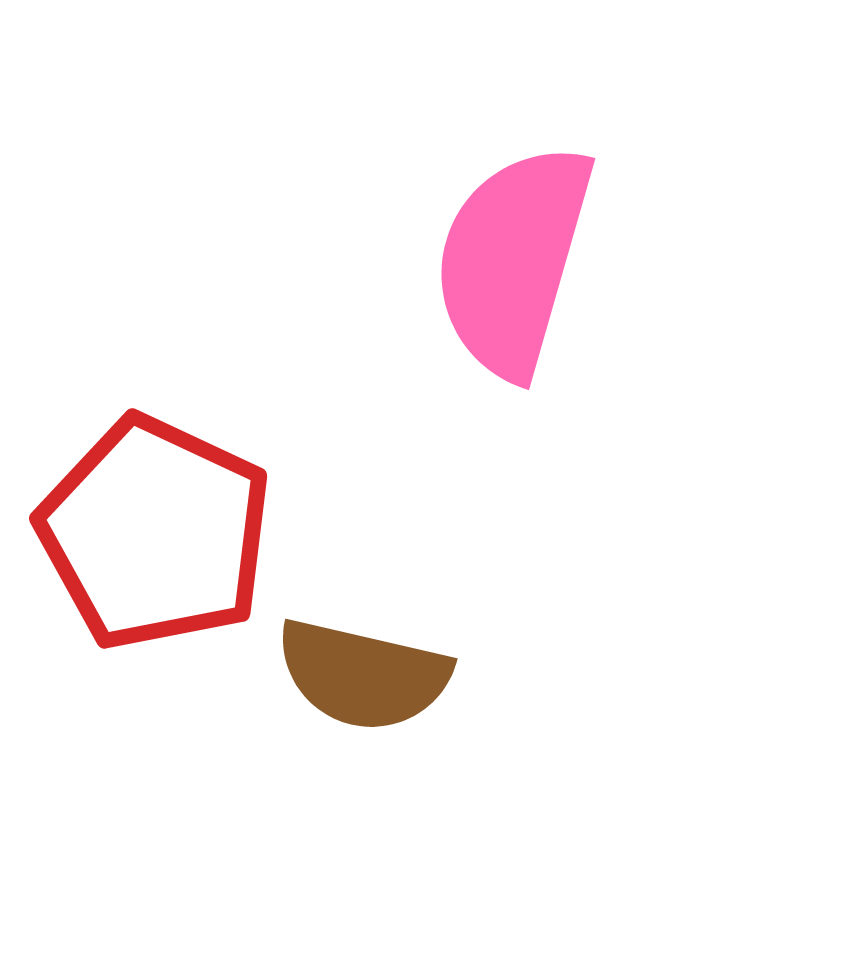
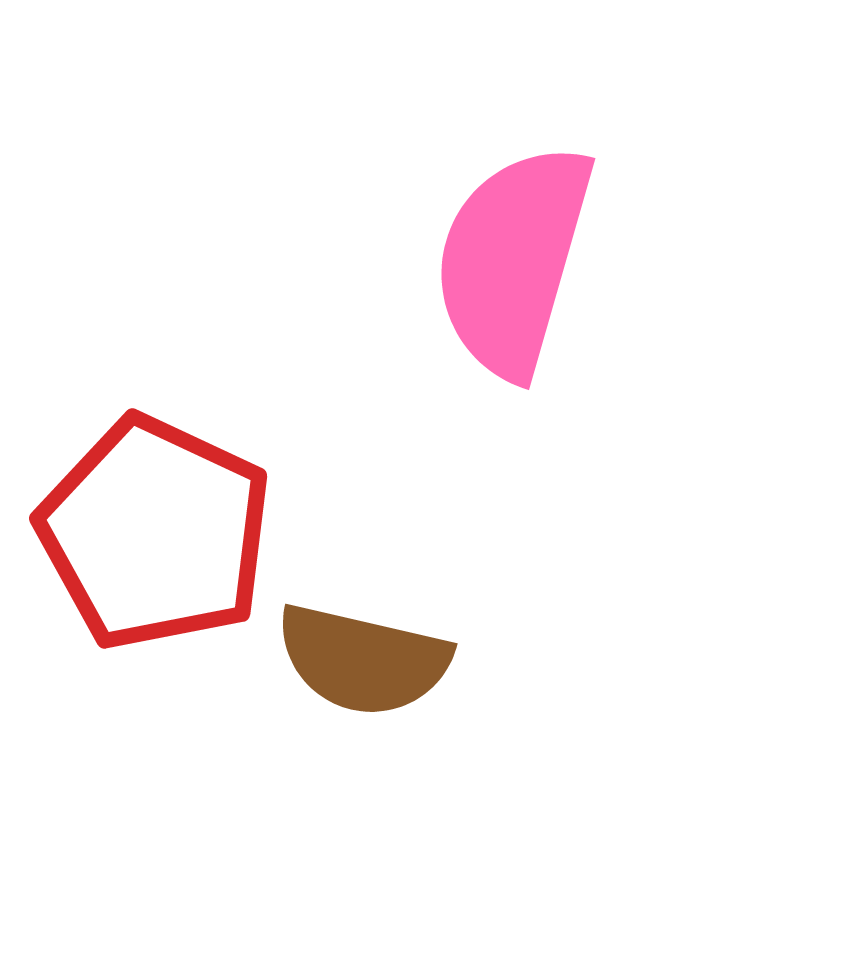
brown semicircle: moved 15 px up
